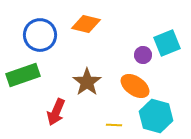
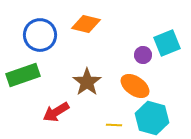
red arrow: rotated 36 degrees clockwise
cyan hexagon: moved 4 px left, 2 px down
